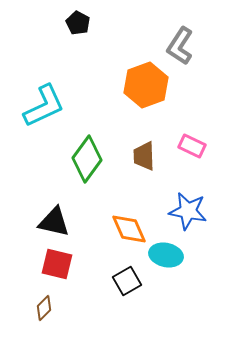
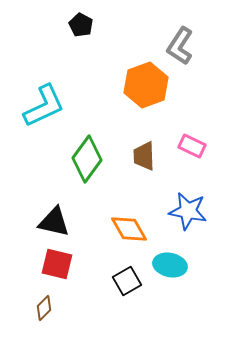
black pentagon: moved 3 px right, 2 px down
orange diamond: rotated 6 degrees counterclockwise
cyan ellipse: moved 4 px right, 10 px down
